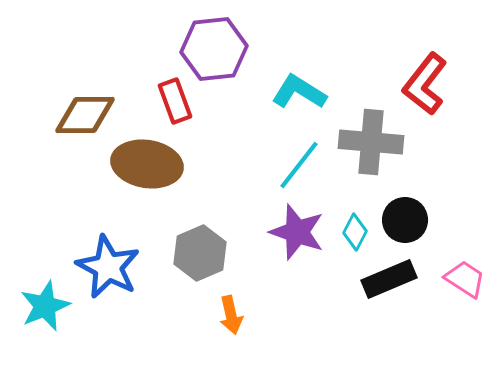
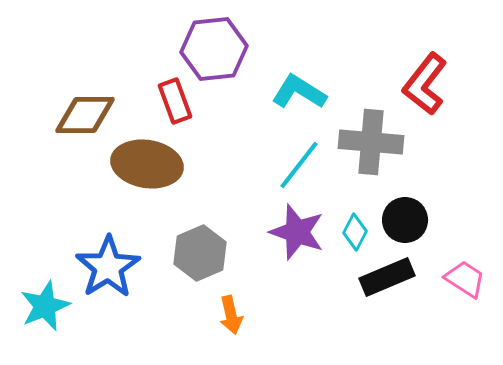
blue star: rotated 12 degrees clockwise
black rectangle: moved 2 px left, 2 px up
